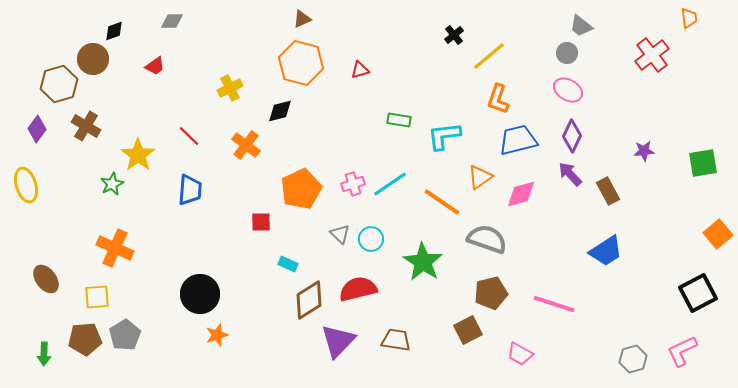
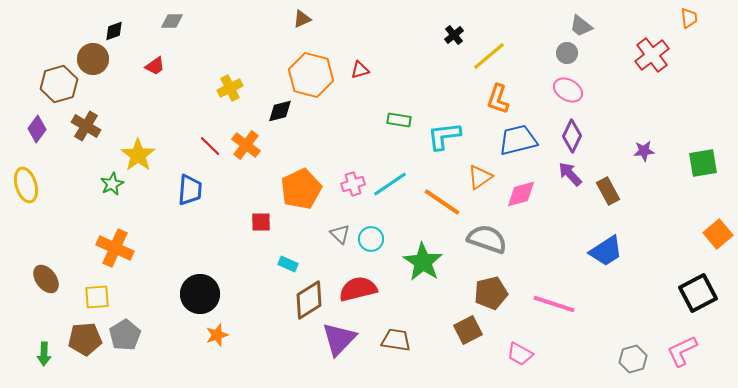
orange hexagon at (301, 63): moved 10 px right, 12 px down
red line at (189, 136): moved 21 px right, 10 px down
purple triangle at (338, 341): moved 1 px right, 2 px up
